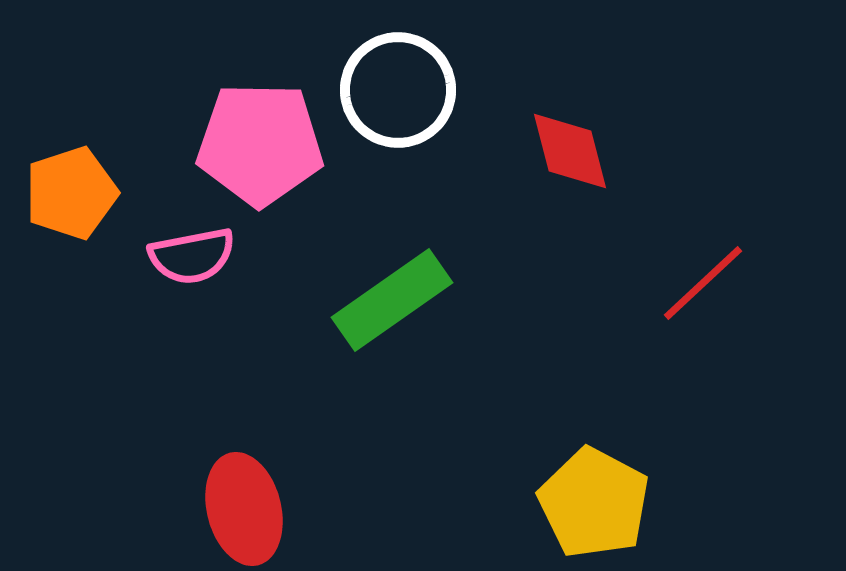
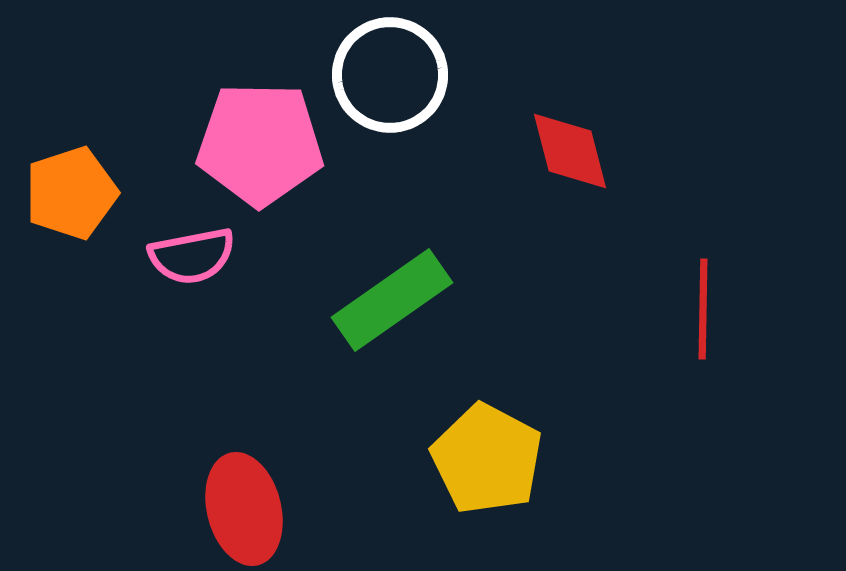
white circle: moved 8 px left, 15 px up
red line: moved 26 px down; rotated 46 degrees counterclockwise
yellow pentagon: moved 107 px left, 44 px up
